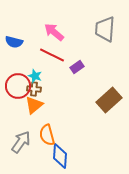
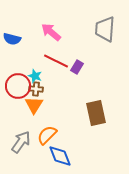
pink arrow: moved 3 px left
blue semicircle: moved 2 px left, 3 px up
red line: moved 4 px right, 6 px down
purple rectangle: rotated 24 degrees counterclockwise
brown cross: moved 2 px right
brown rectangle: moved 13 px left, 13 px down; rotated 60 degrees counterclockwise
orange triangle: rotated 18 degrees counterclockwise
orange semicircle: rotated 60 degrees clockwise
blue diamond: rotated 25 degrees counterclockwise
